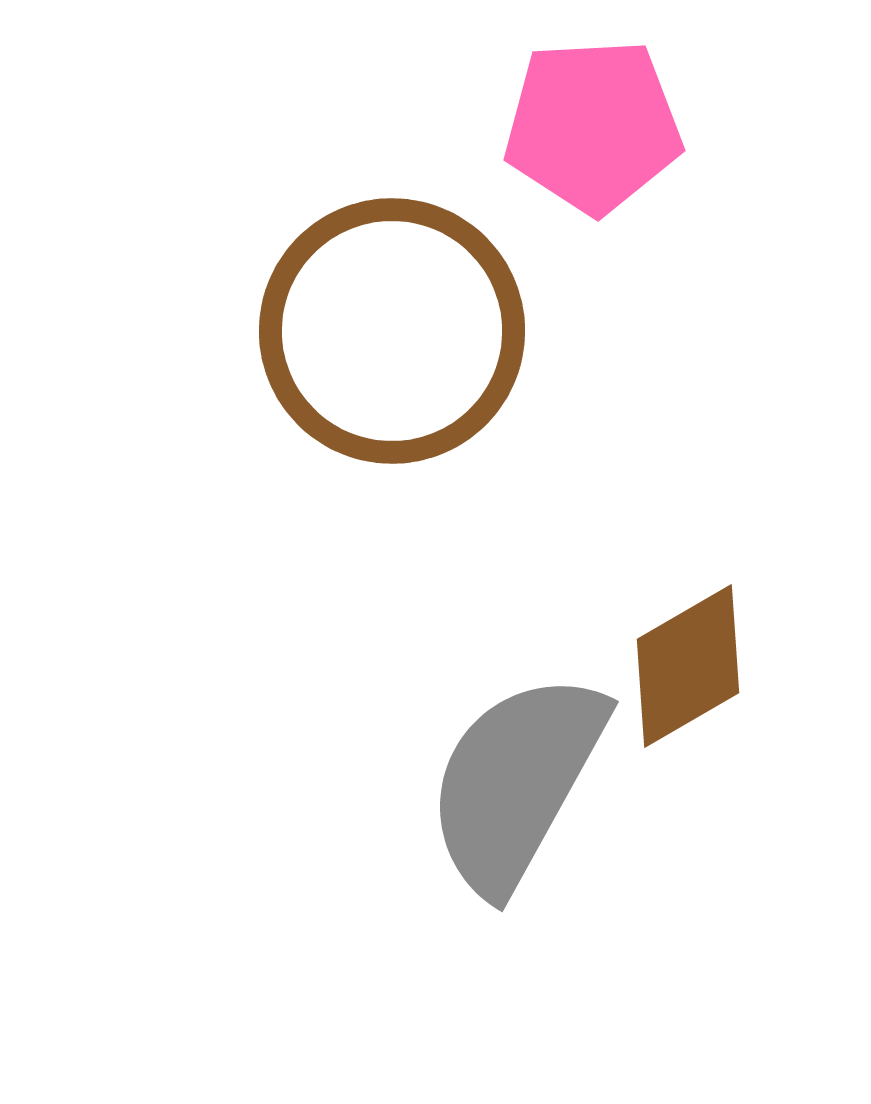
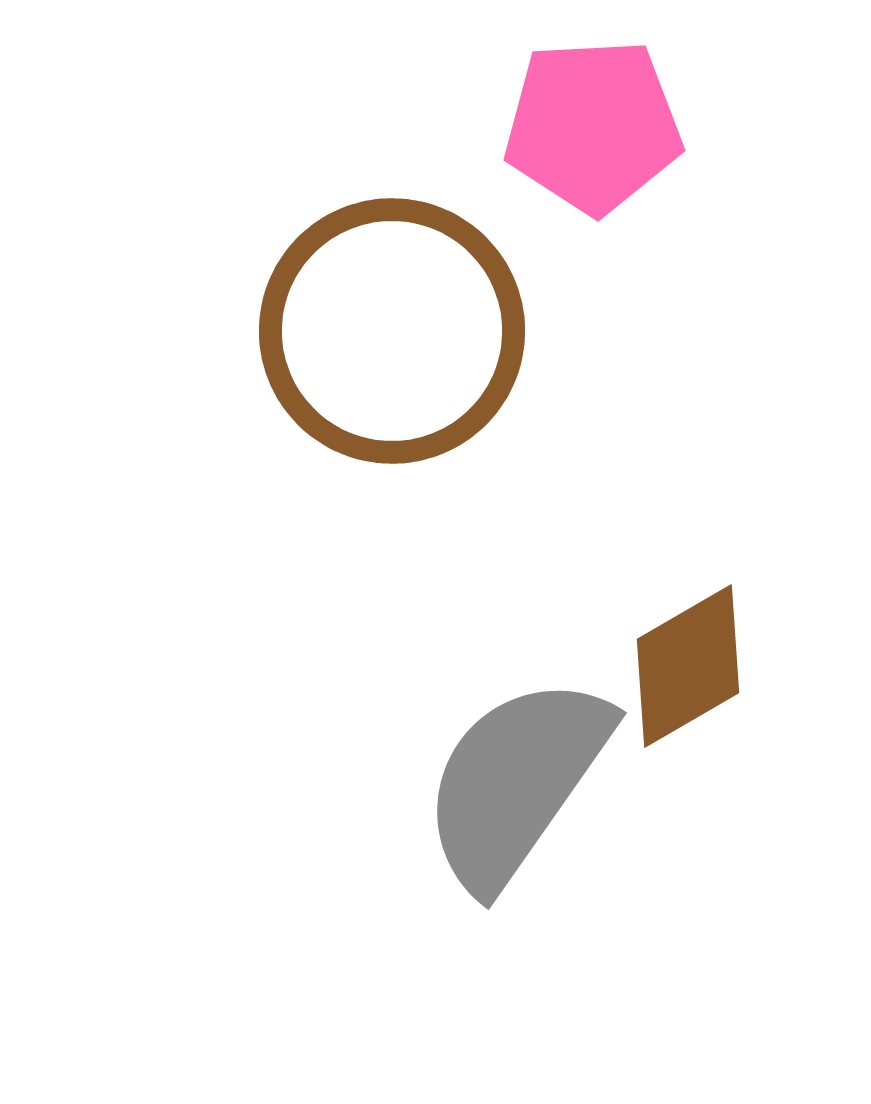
gray semicircle: rotated 6 degrees clockwise
